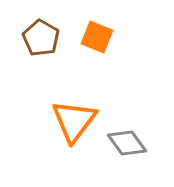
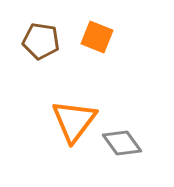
brown pentagon: moved 3 px down; rotated 21 degrees counterclockwise
gray diamond: moved 5 px left
